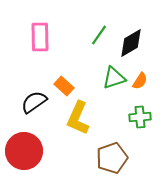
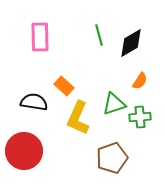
green line: rotated 50 degrees counterclockwise
green triangle: moved 26 px down
black semicircle: rotated 44 degrees clockwise
